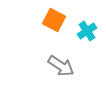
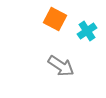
orange square: moved 1 px right, 1 px up
